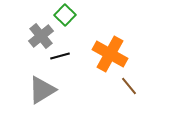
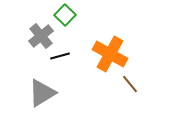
brown line: moved 1 px right, 2 px up
gray triangle: moved 3 px down
